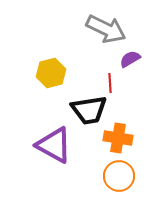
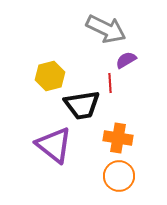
purple semicircle: moved 4 px left, 1 px down
yellow hexagon: moved 1 px left, 3 px down
black trapezoid: moved 7 px left, 5 px up
purple triangle: rotated 9 degrees clockwise
